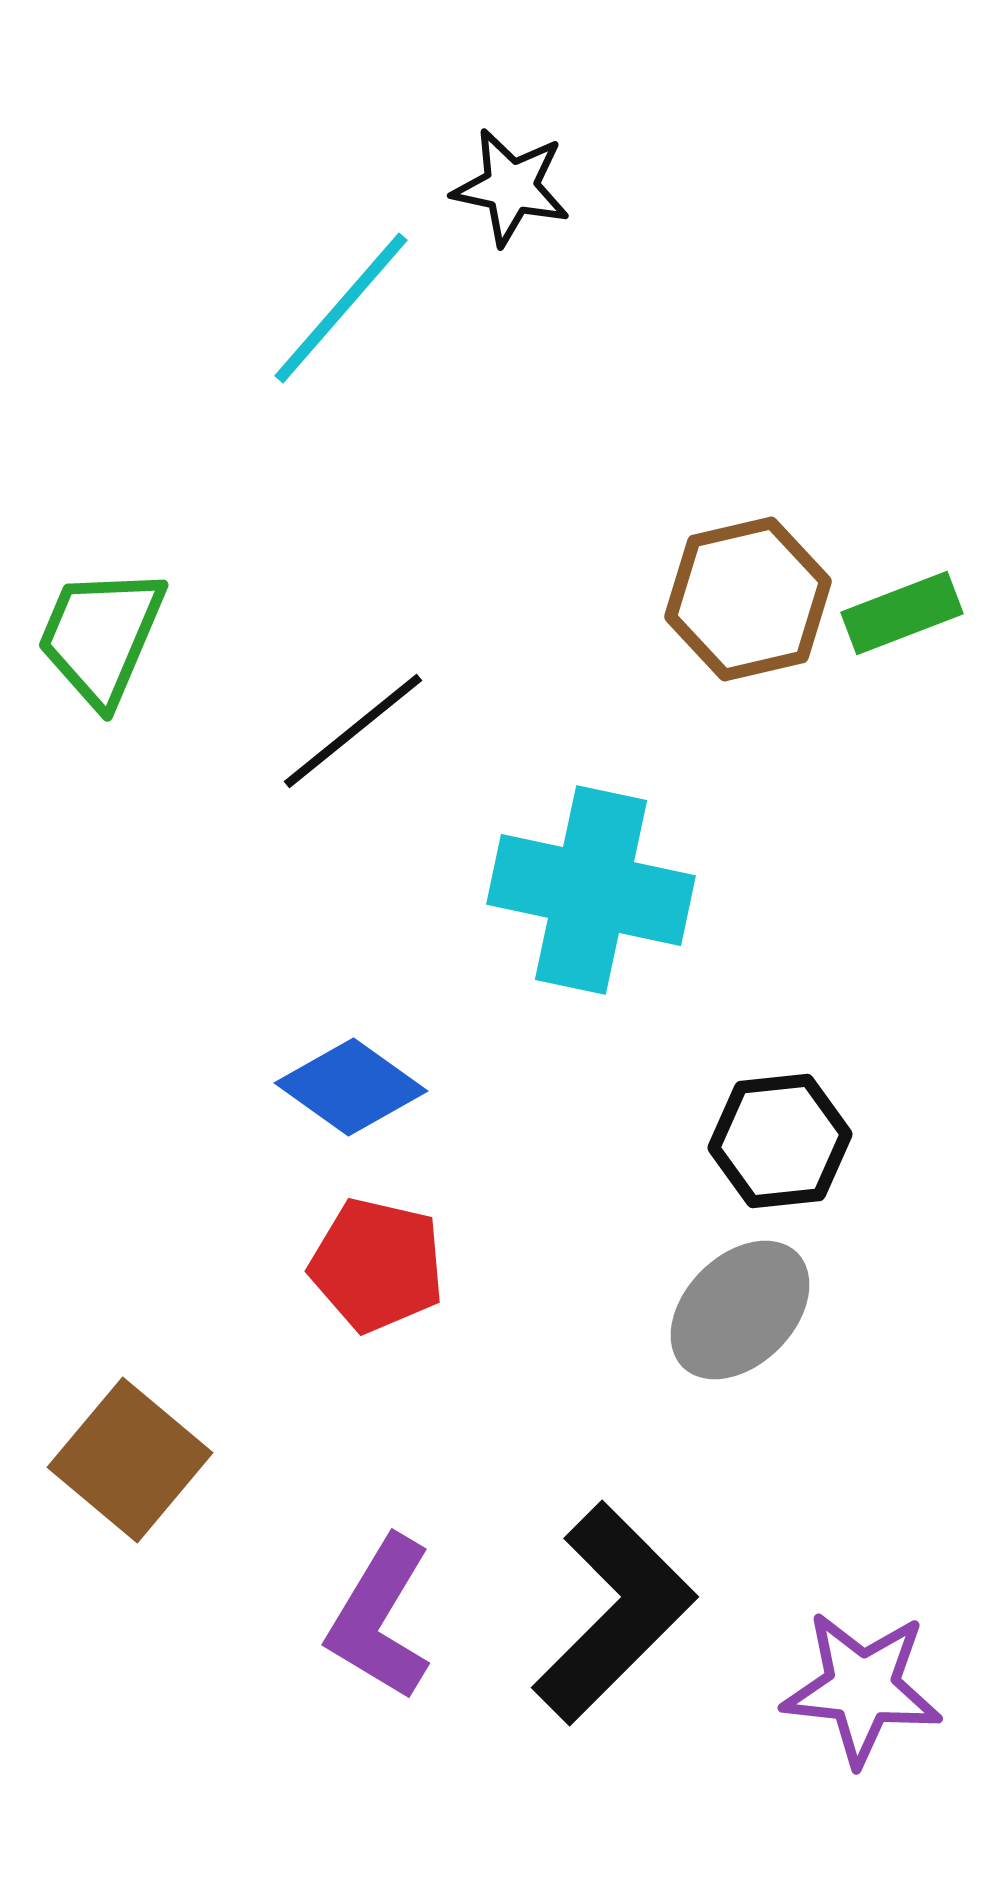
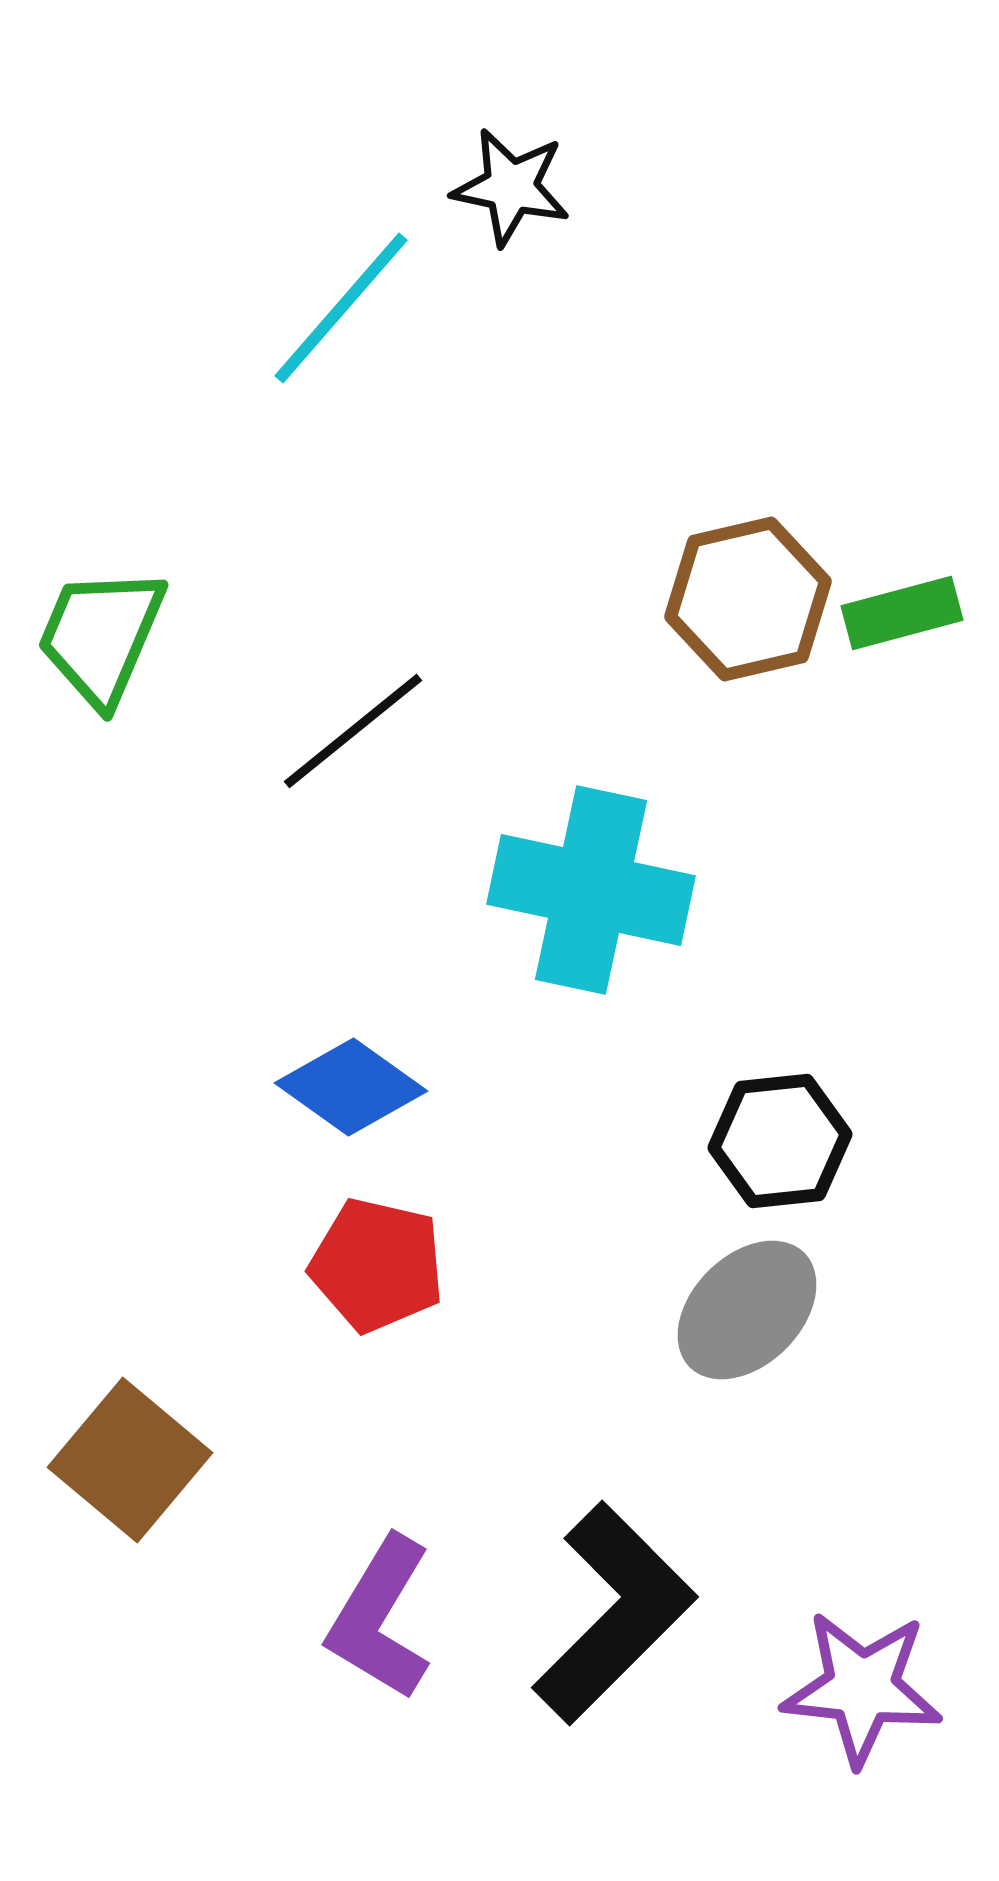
green rectangle: rotated 6 degrees clockwise
gray ellipse: moved 7 px right
